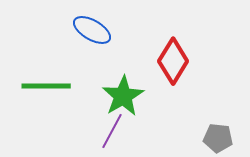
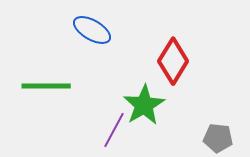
green star: moved 21 px right, 9 px down
purple line: moved 2 px right, 1 px up
